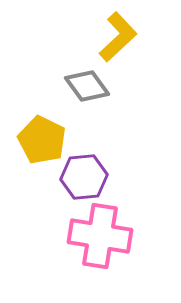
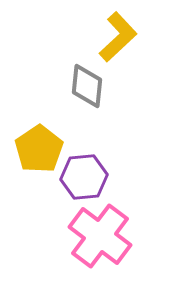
gray diamond: rotated 42 degrees clockwise
yellow pentagon: moved 3 px left, 9 px down; rotated 12 degrees clockwise
pink cross: rotated 28 degrees clockwise
